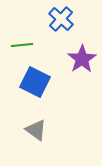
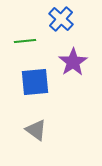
green line: moved 3 px right, 4 px up
purple star: moved 9 px left, 3 px down
blue square: rotated 32 degrees counterclockwise
